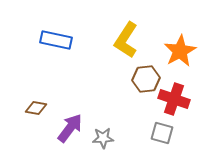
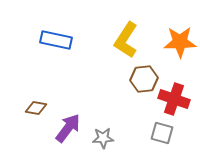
orange star: moved 9 px up; rotated 28 degrees clockwise
brown hexagon: moved 2 px left
purple arrow: moved 2 px left
